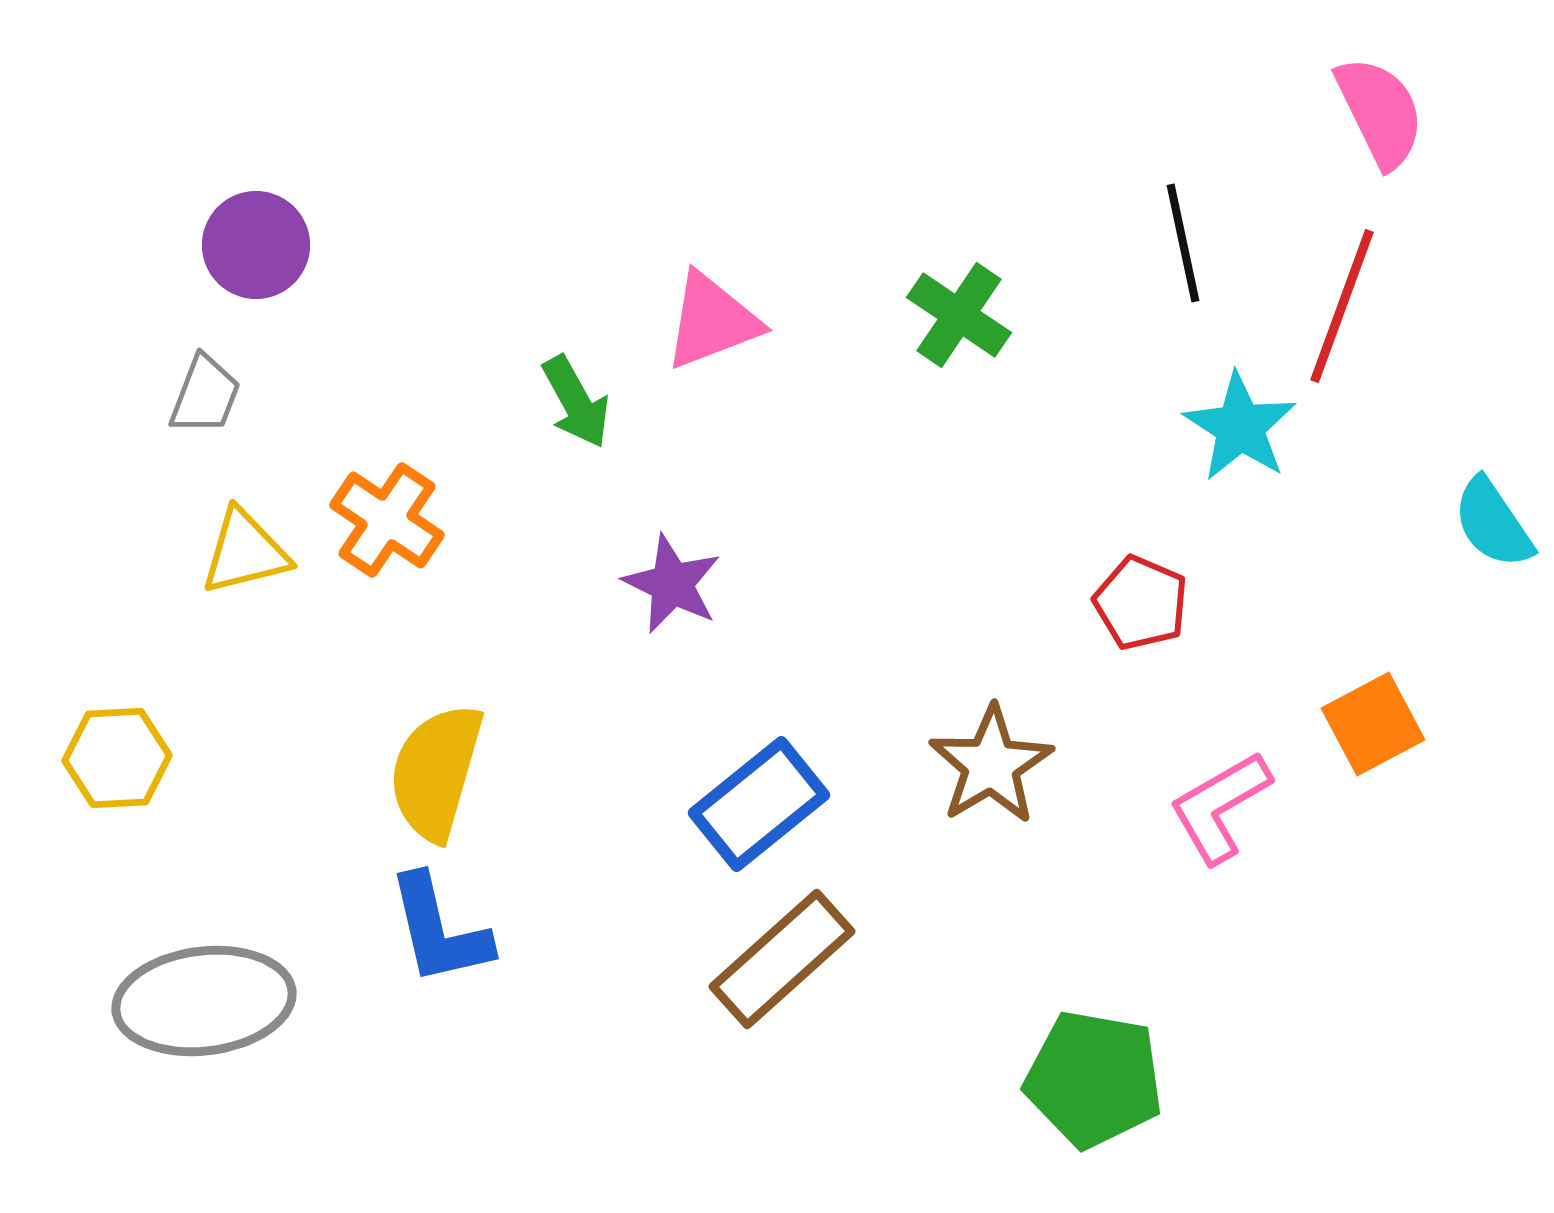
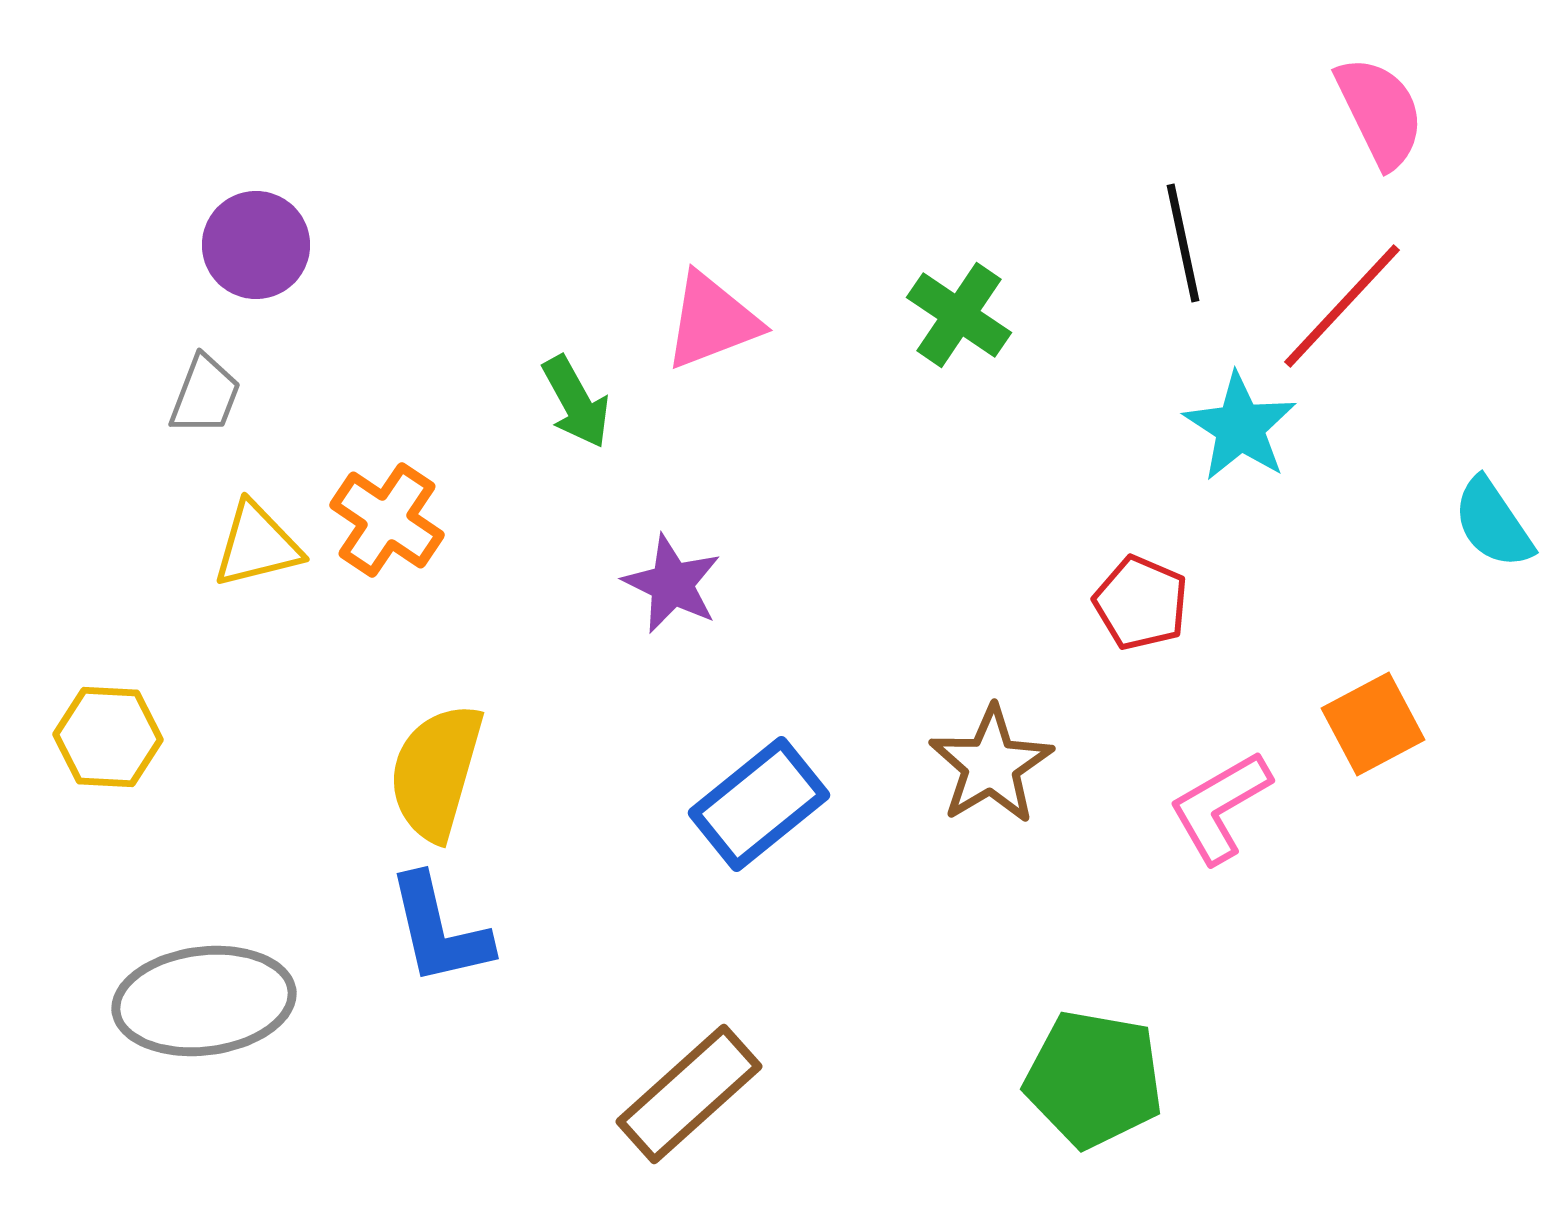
red line: rotated 23 degrees clockwise
yellow triangle: moved 12 px right, 7 px up
yellow hexagon: moved 9 px left, 21 px up; rotated 6 degrees clockwise
brown rectangle: moved 93 px left, 135 px down
